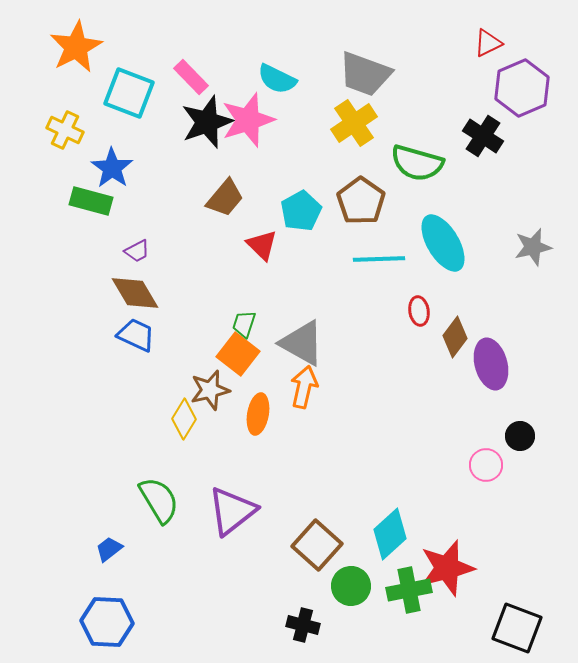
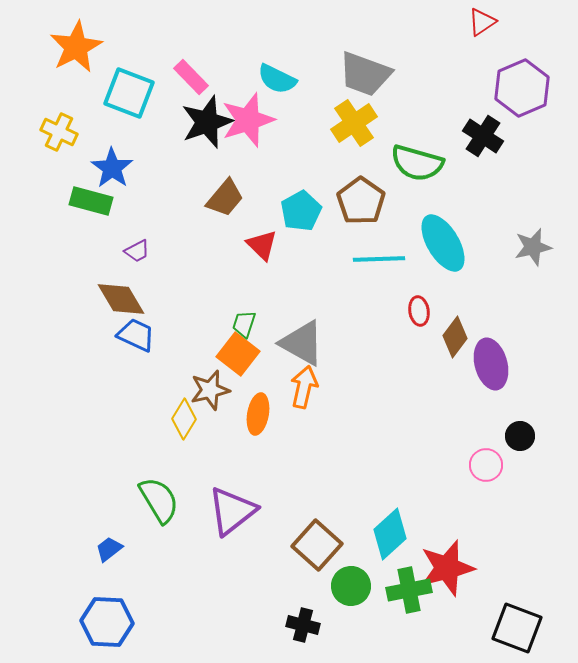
red triangle at (488, 43): moved 6 px left, 21 px up; rotated 8 degrees counterclockwise
yellow cross at (65, 130): moved 6 px left, 2 px down
brown diamond at (135, 293): moved 14 px left, 6 px down
